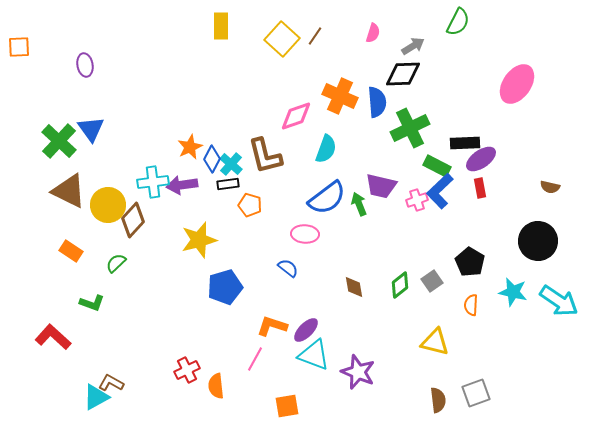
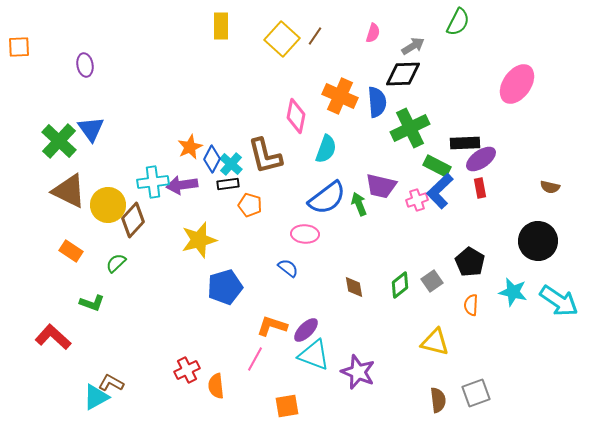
pink diamond at (296, 116): rotated 60 degrees counterclockwise
